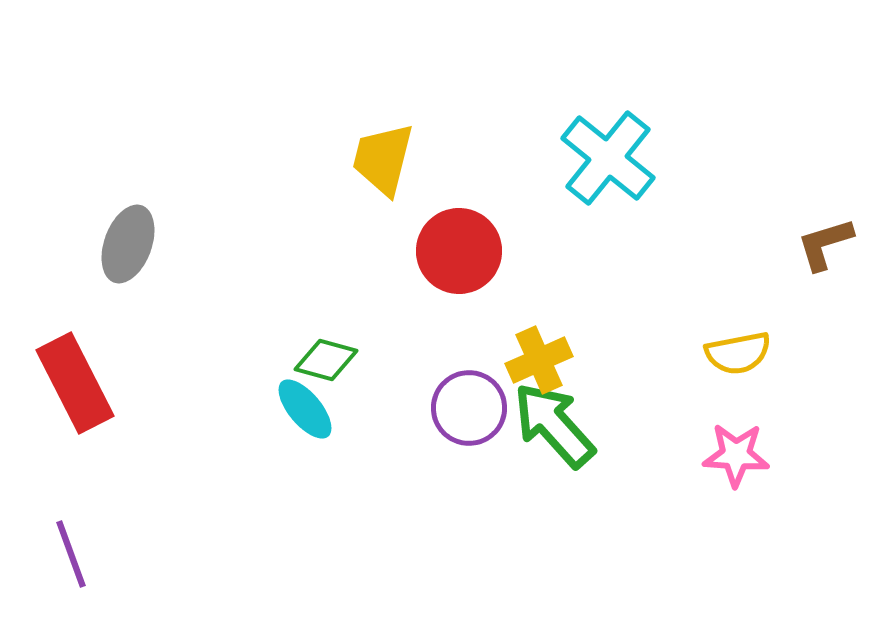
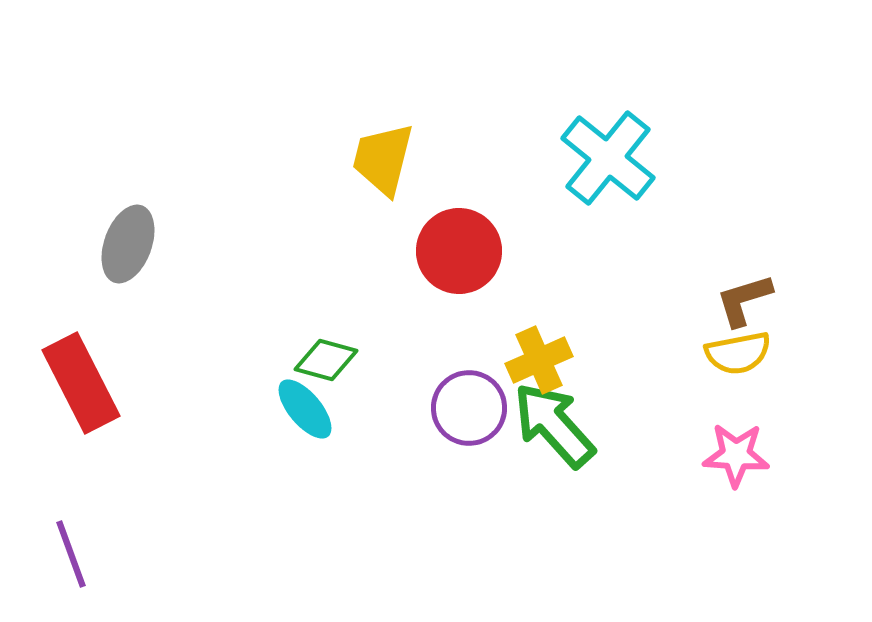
brown L-shape: moved 81 px left, 56 px down
red rectangle: moved 6 px right
